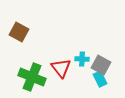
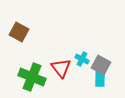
cyan cross: rotated 24 degrees clockwise
cyan rectangle: rotated 28 degrees clockwise
